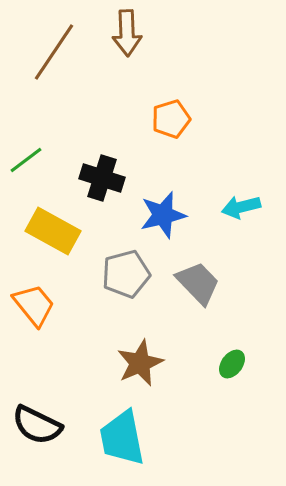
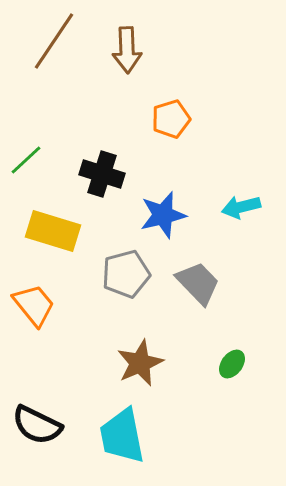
brown arrow: moved 17 px down
brown line: moved 11 px up
green line: rotated 6 degrees counterclockwise
black cross: moved 4 px up
yellow rectangle: rotated 12 degrees counterclockwise
cyan trapezoid: moved 2 px up
